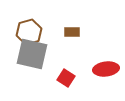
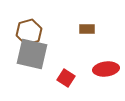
brown rectangle: moved 15 px right, 3 px up
